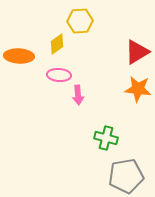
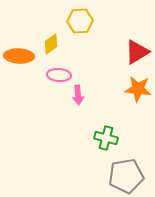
yellow diamond: moved 6 px left
